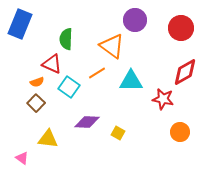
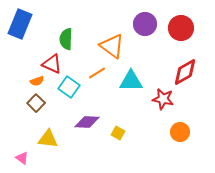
purple circle: moved 10 px right, 4 px down
orange semicircle: moved 1 px up
